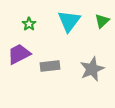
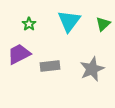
green triangle: moved 1 px right, 3 px down
